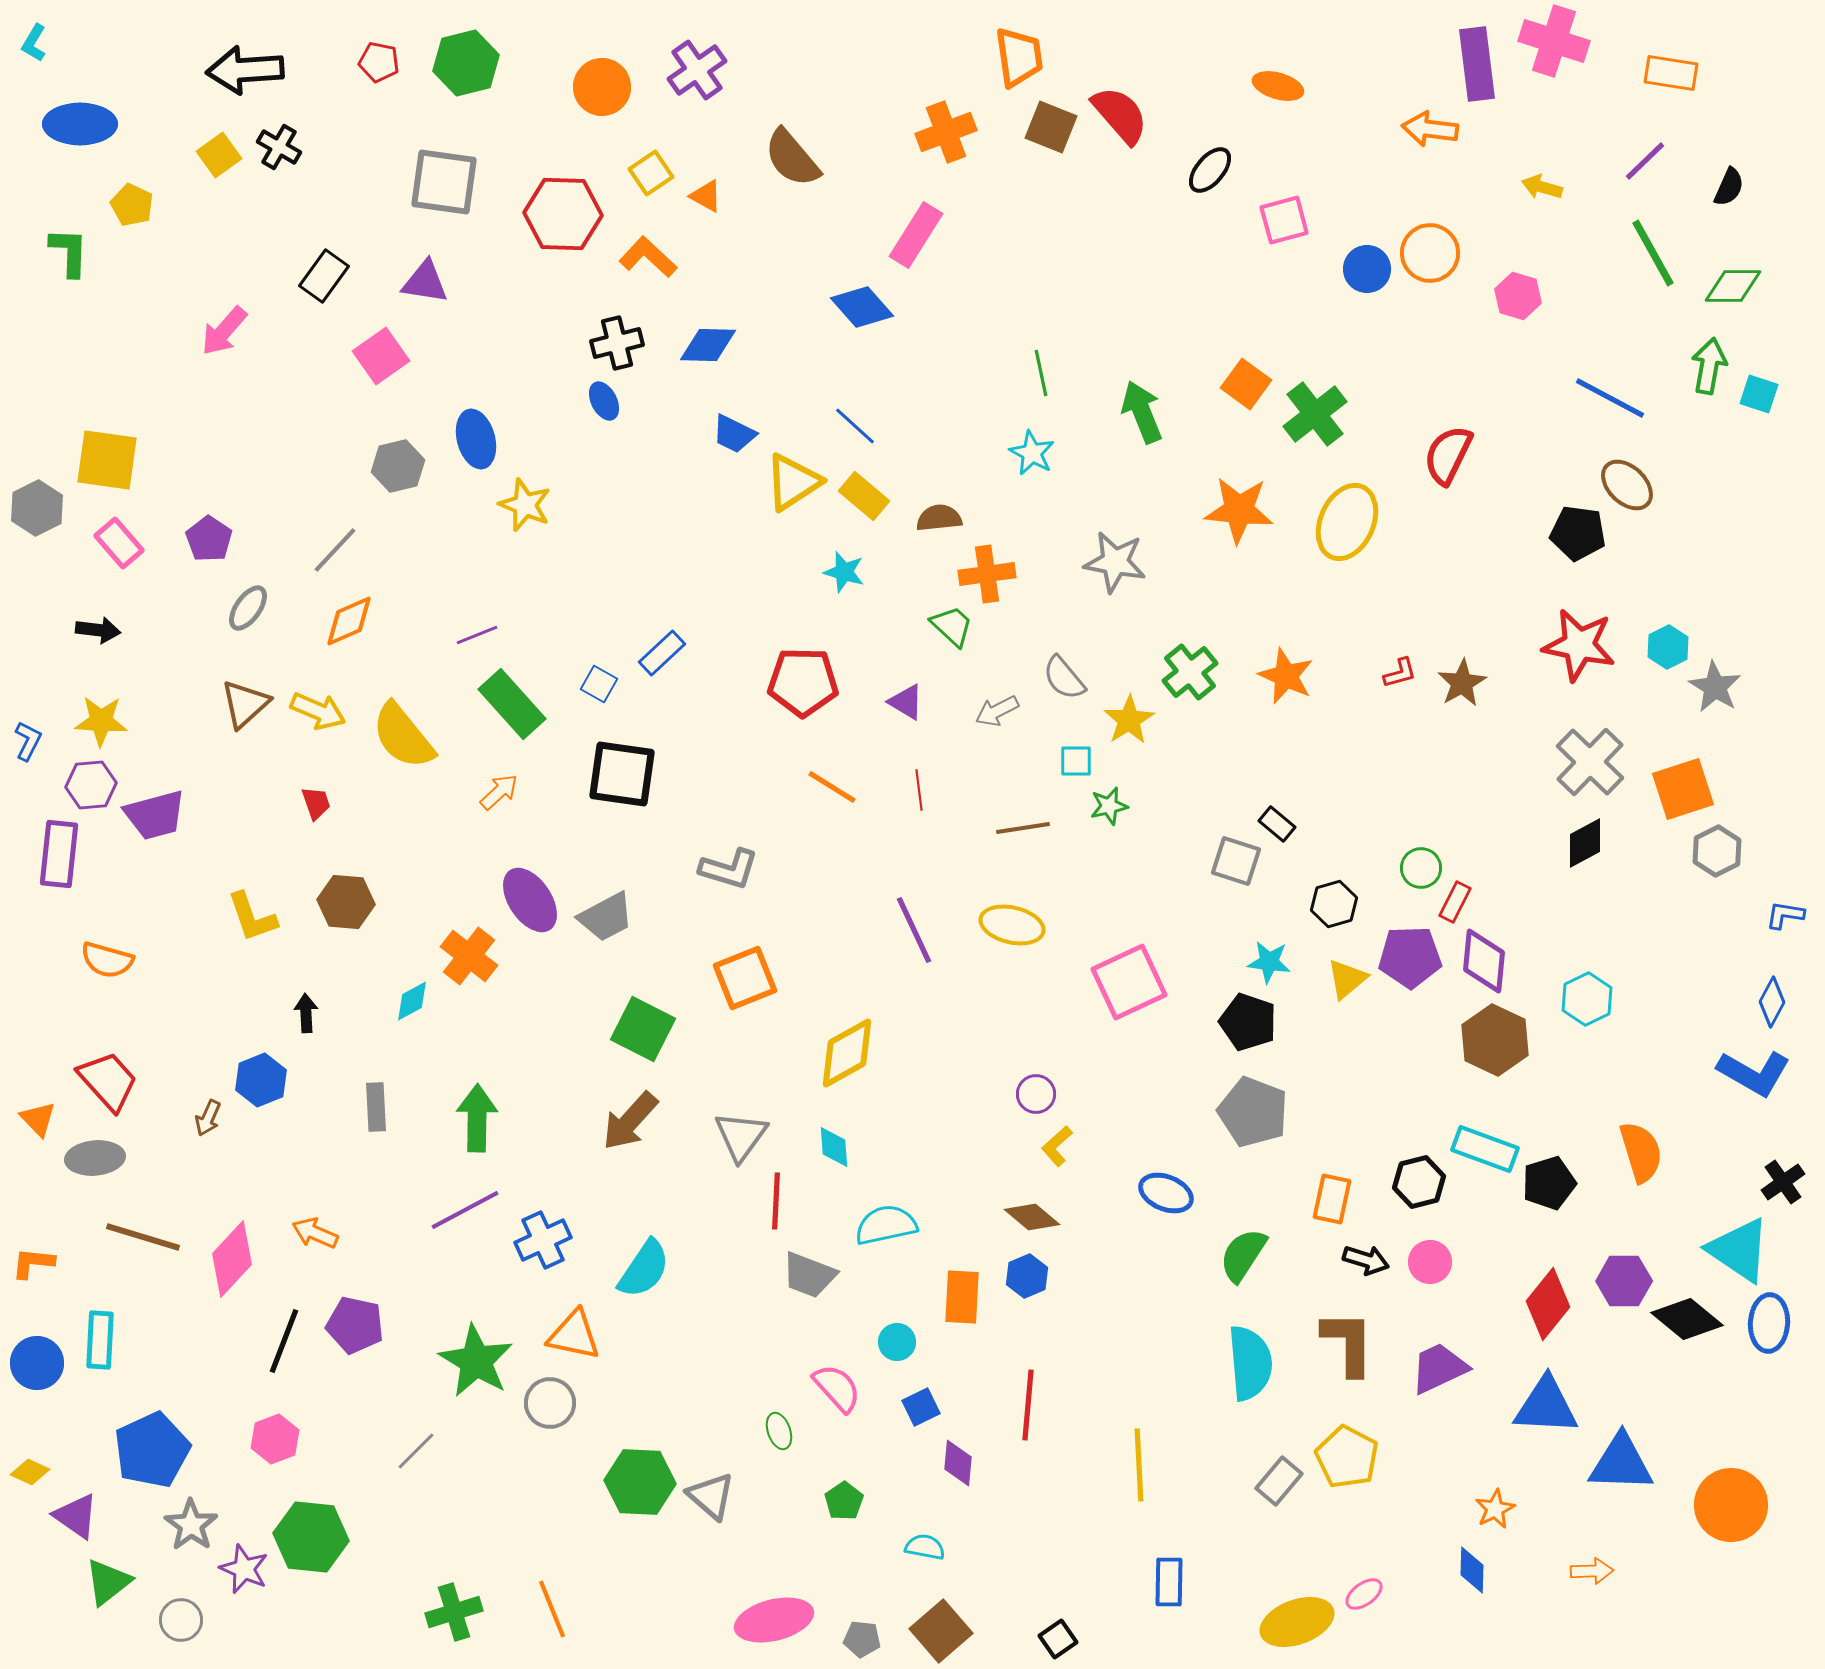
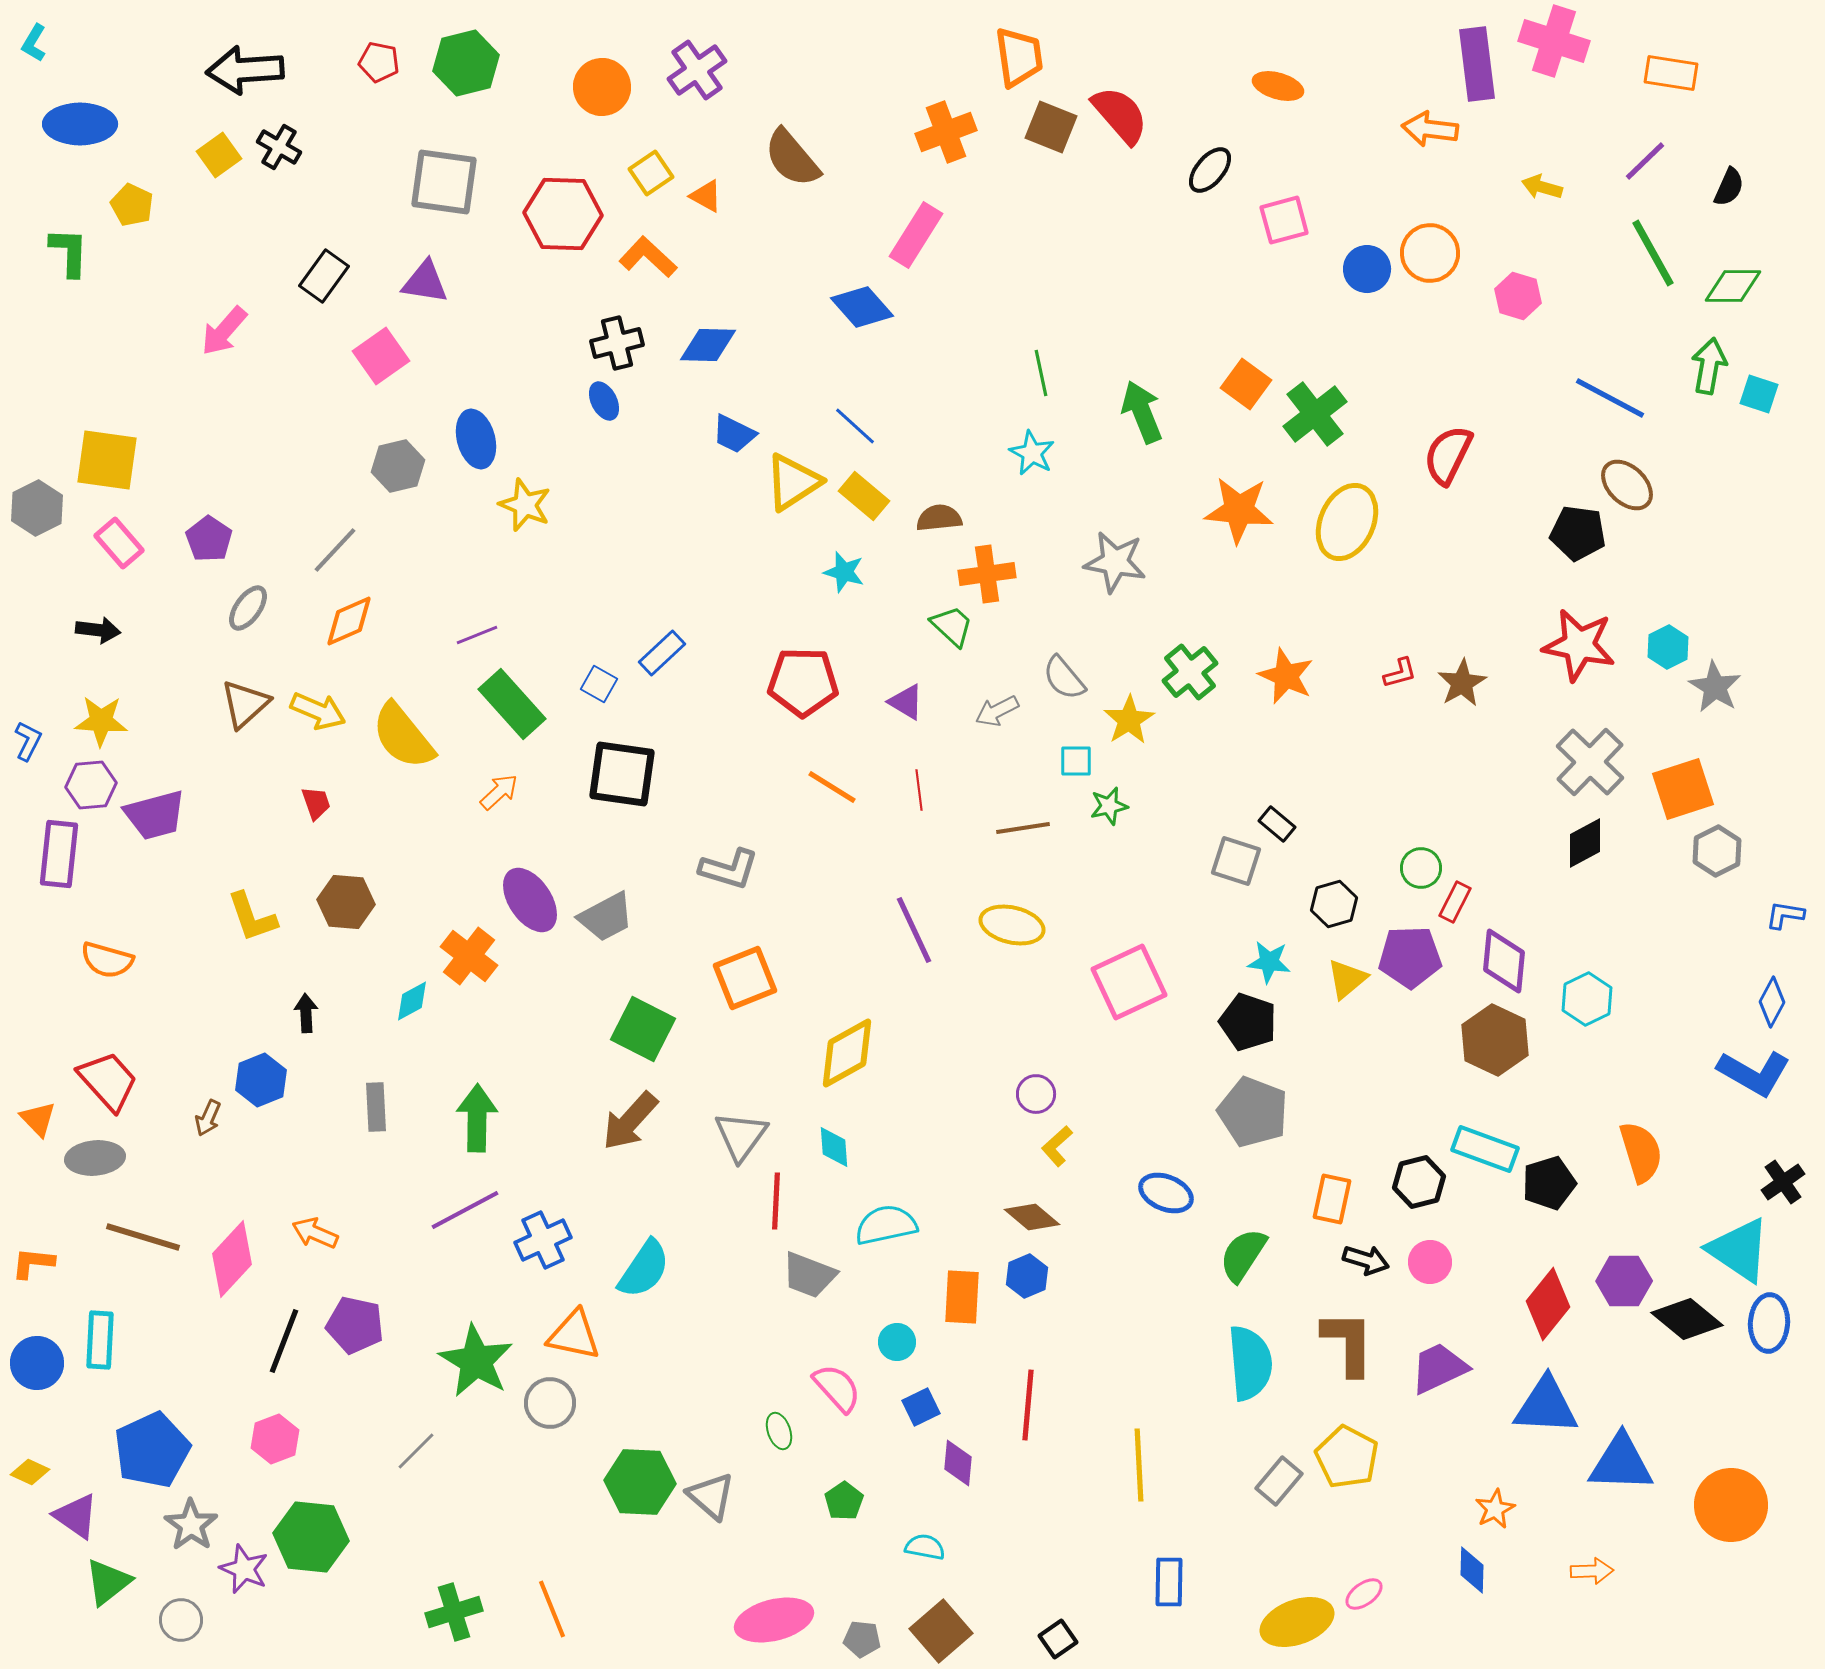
purple diamond at (1484, 961): moved 20 px right
